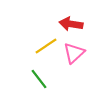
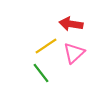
green line: moved 2 px right, 6 px up
